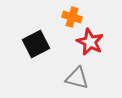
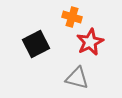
red star: rotated 20 degrees clockwise
